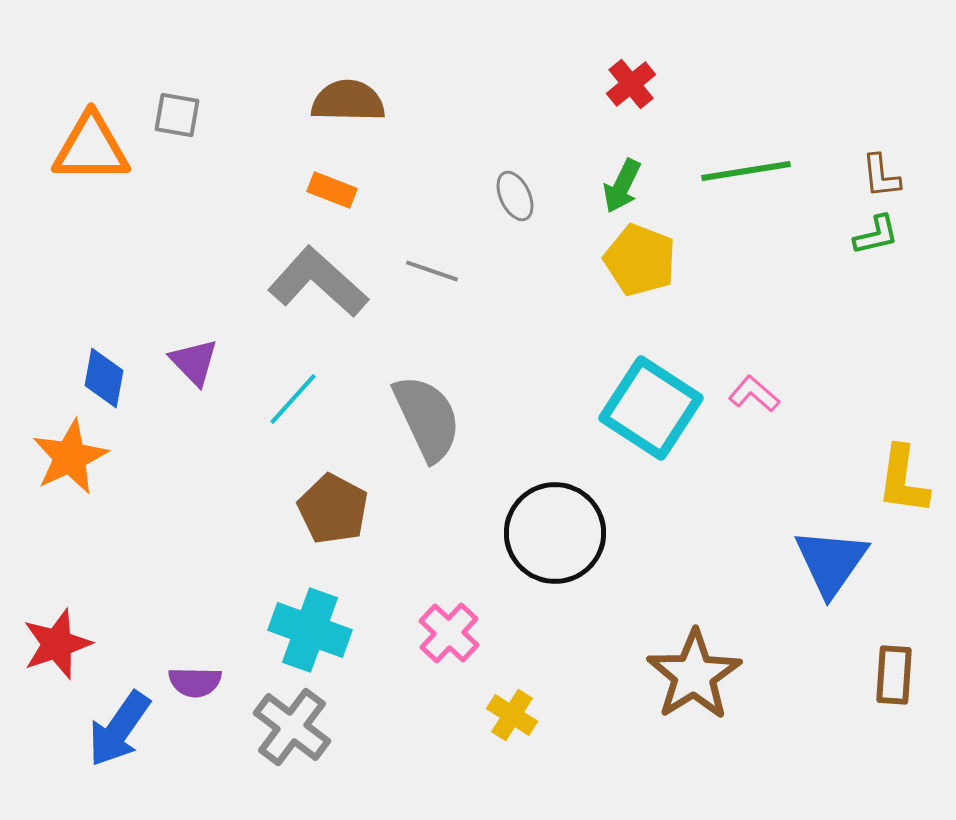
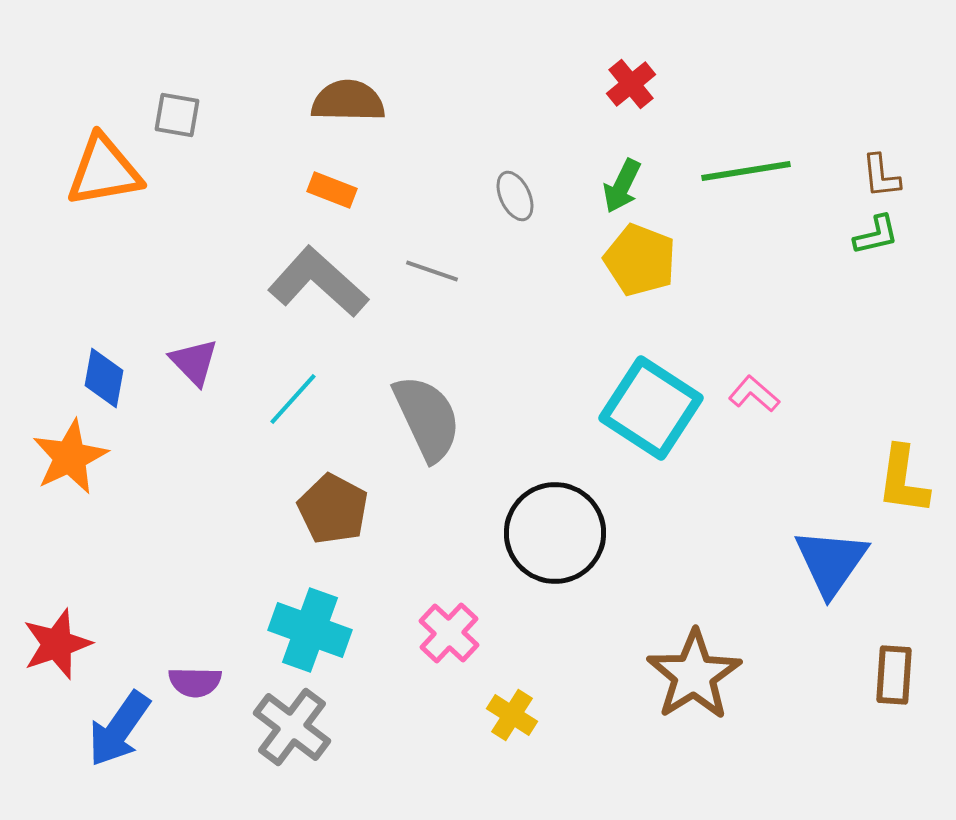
orange triangle: moved 13 px right, 23 px down; rotated 10 degrees counterclockwise
